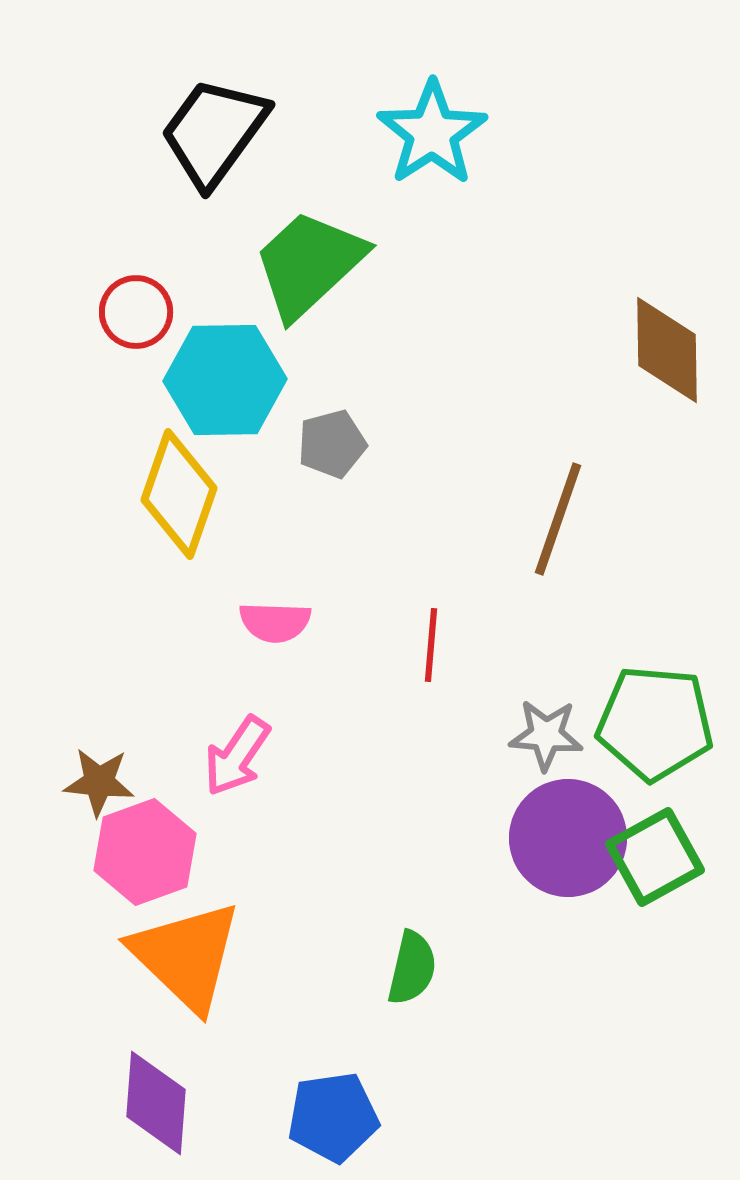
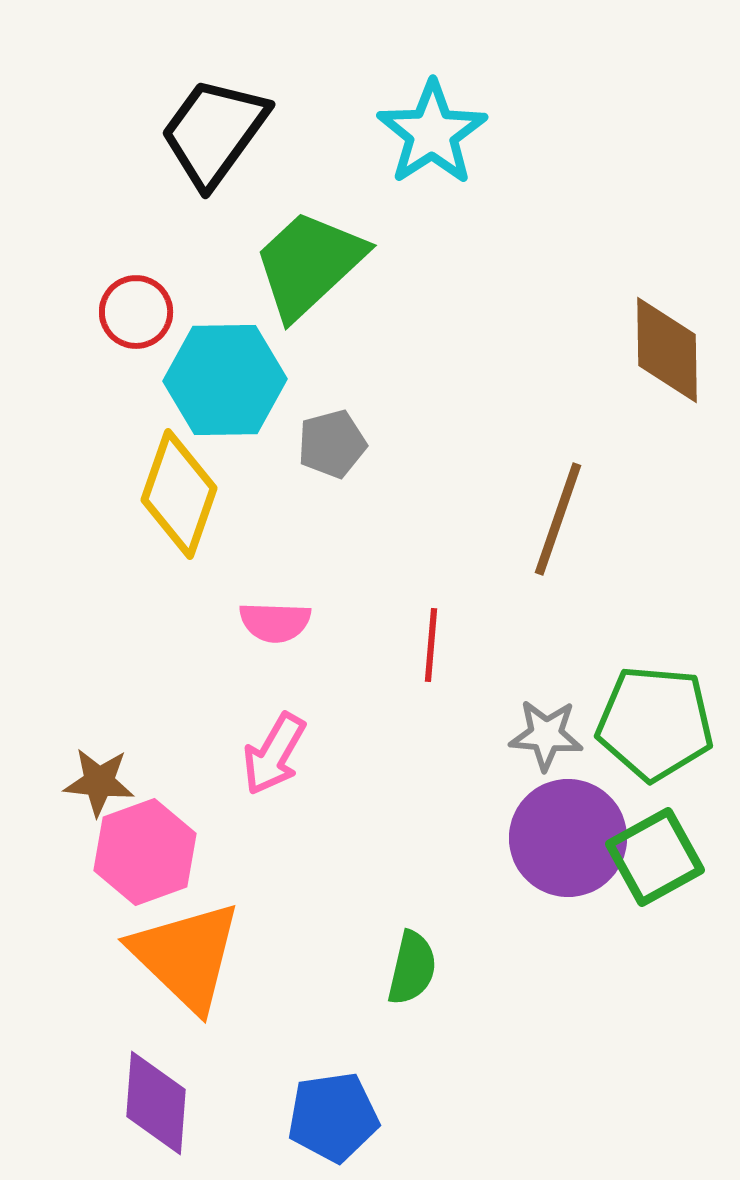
pink arrow: moved 37 px right, 2 px up; rotated 4 degrees counterclockwise
